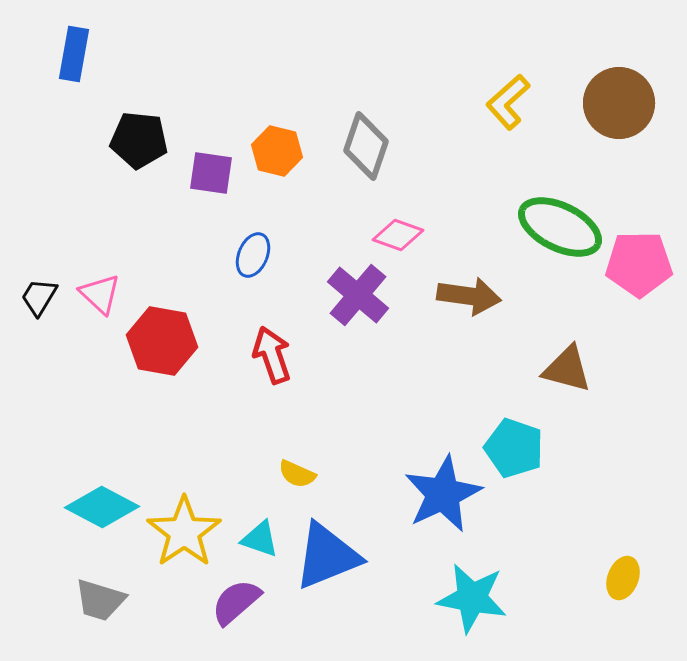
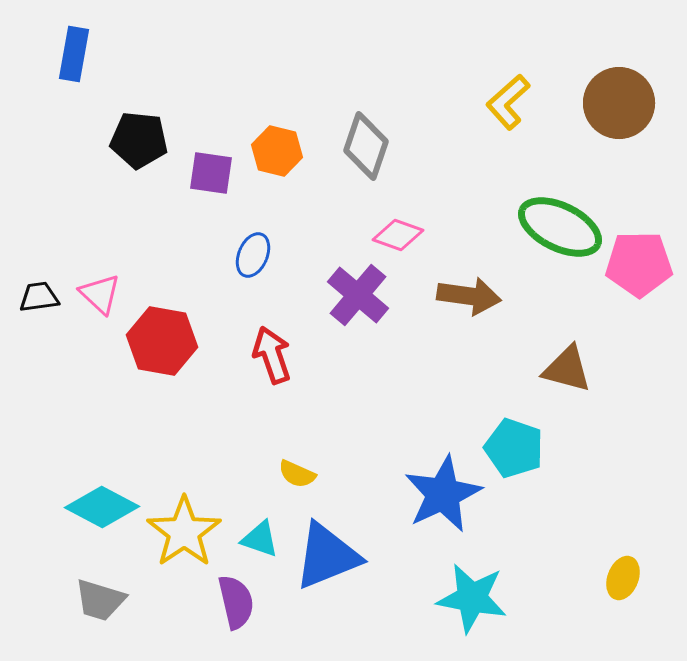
black trapezoid: rotated 51 degrees clockwise
purple semicircle: rotated 118 degrees clockwise
